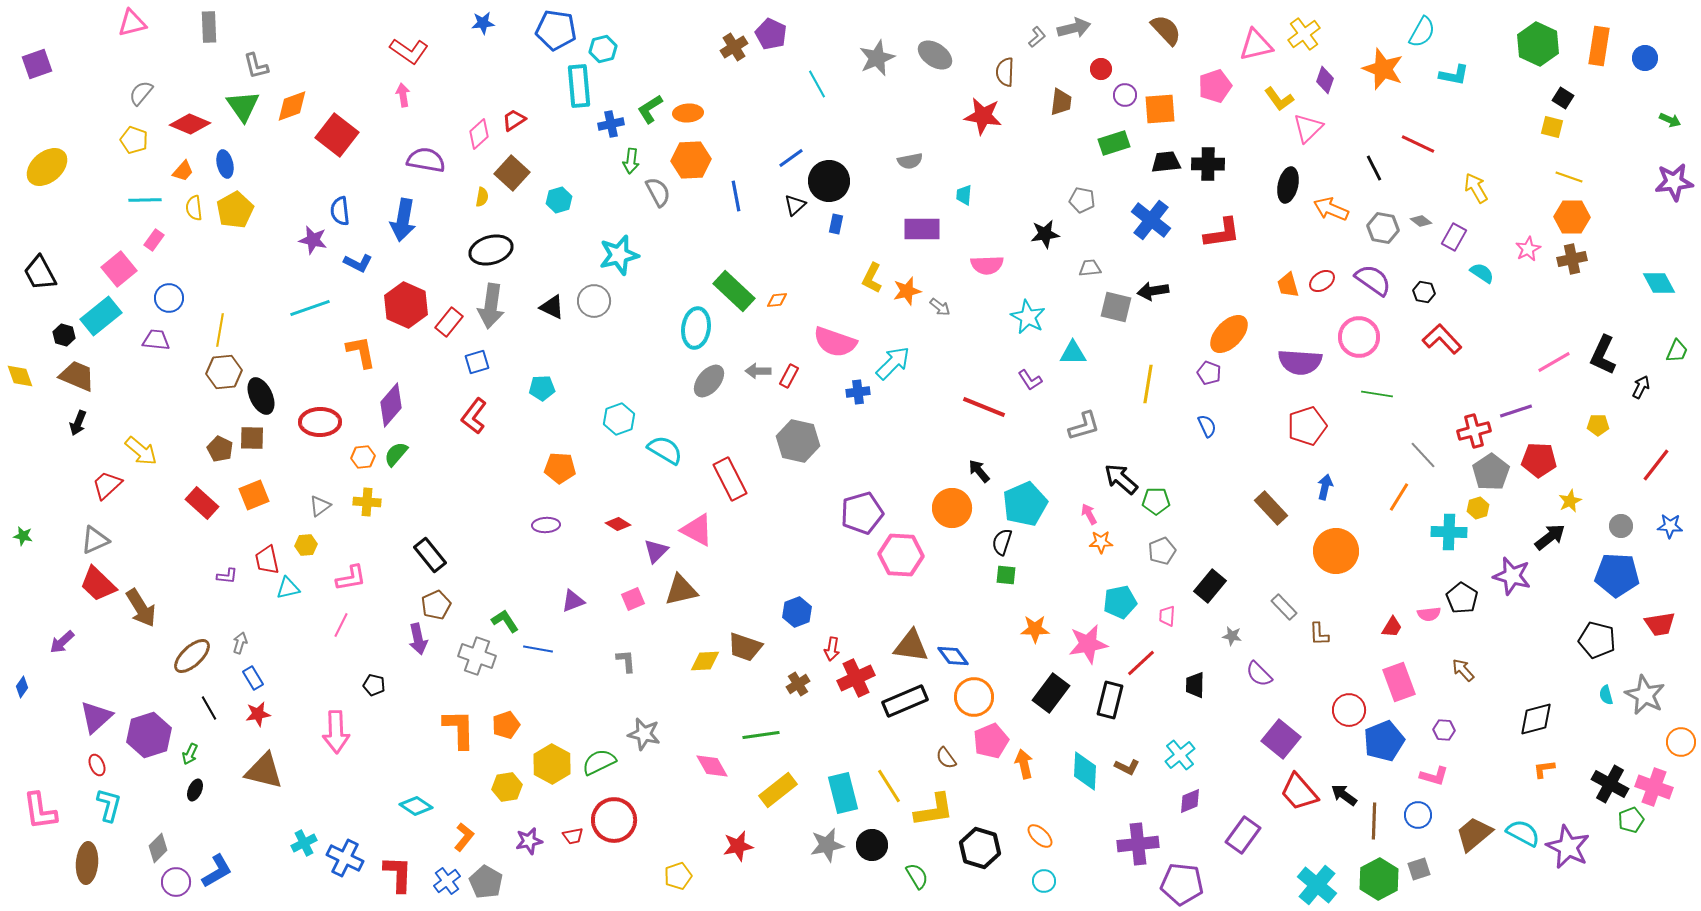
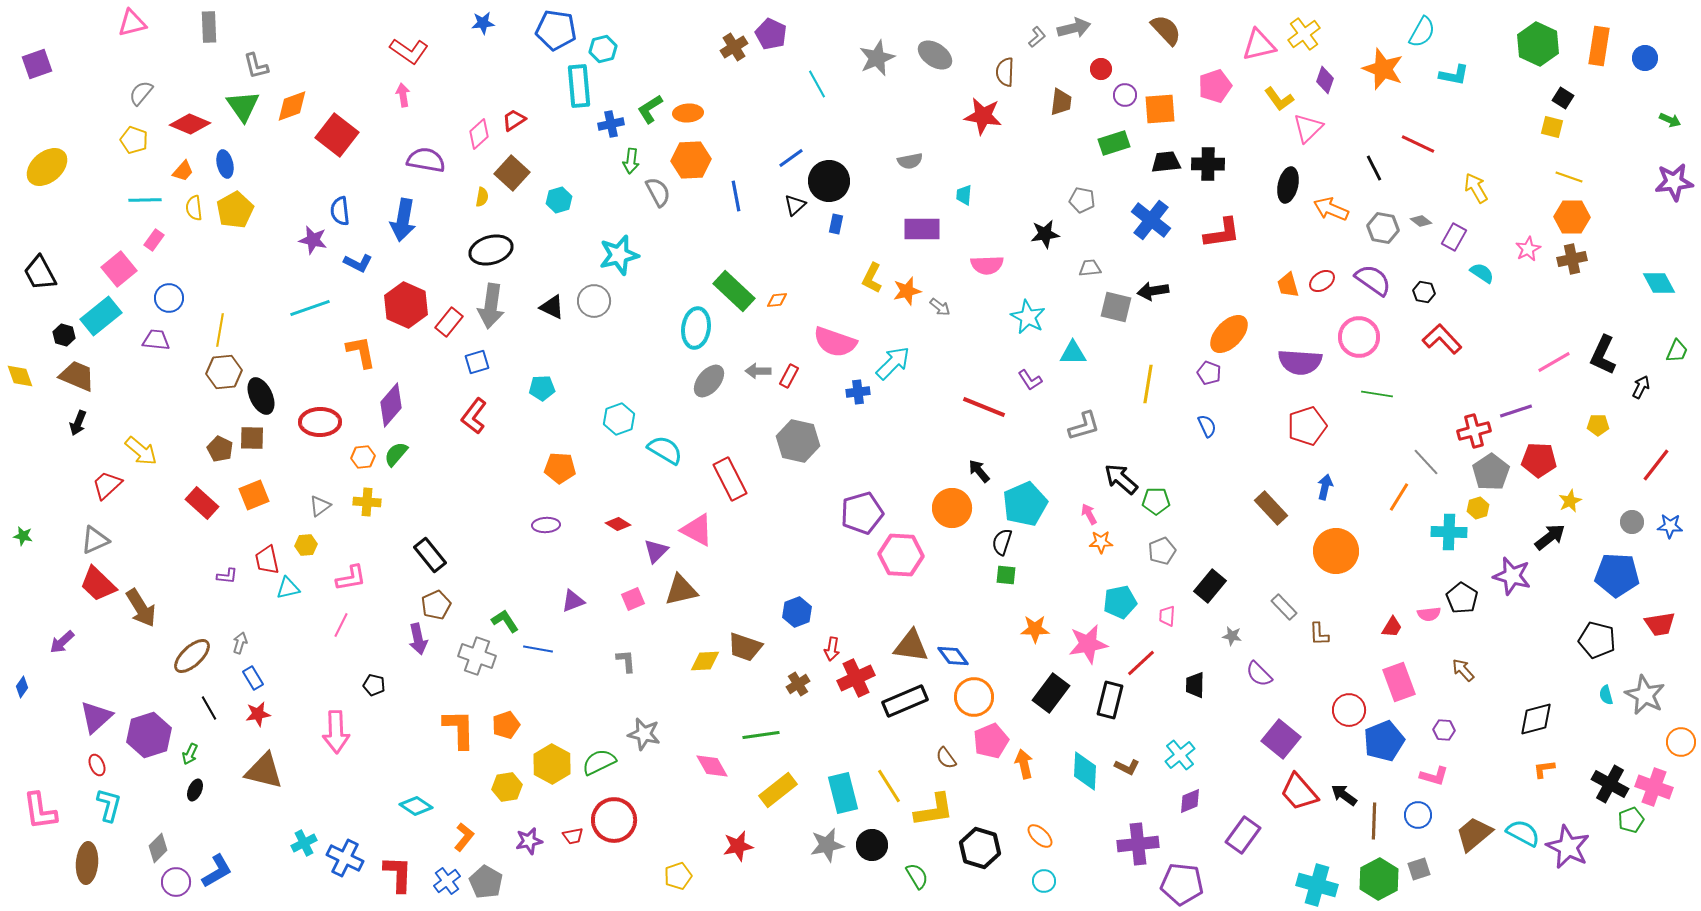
pink triangle at (1256, 45): moved 3 px right
gray line at (1423, 455): moved 3 px right, 7 px down
gray circle at (1621, 526): moved 11 px right, 4 px up
cyan cross at (1317, 885): rotated 24 degrees counterclockwise
